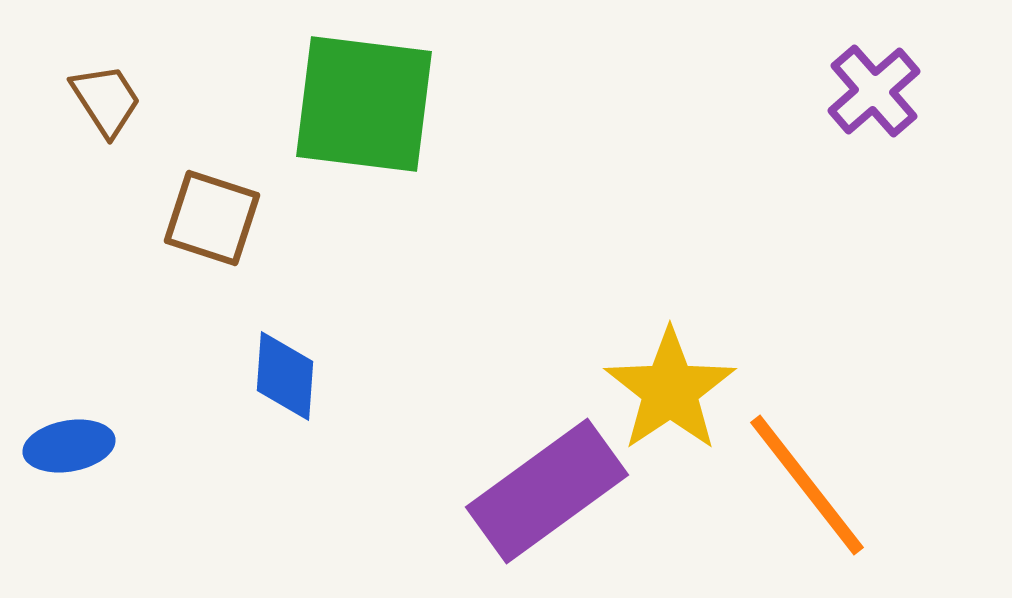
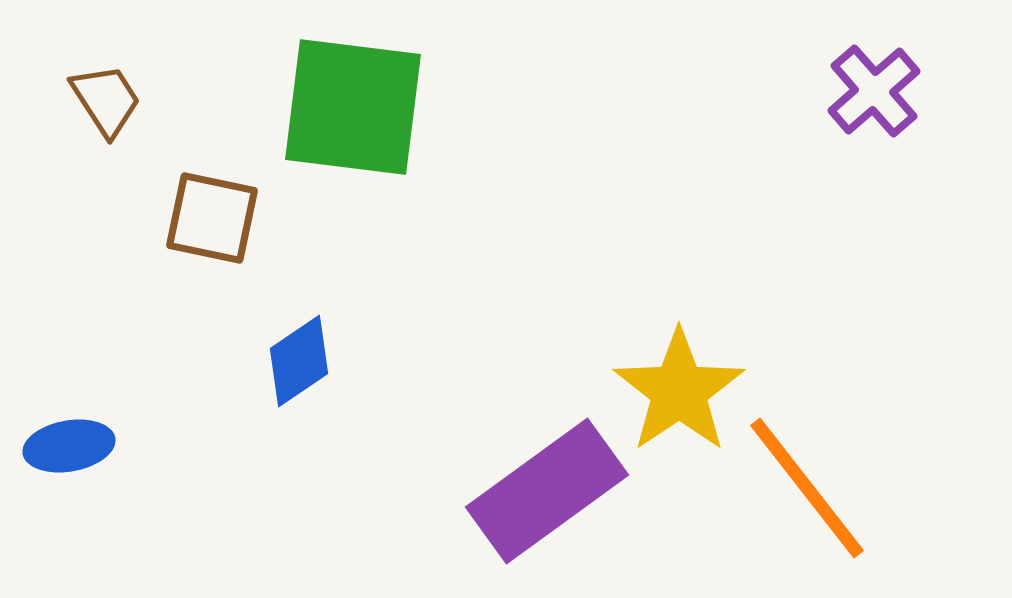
green square: moved 11 px left, 3 px down
brown square: rotated 6 degrees counterclockwise
blue diamond: moved 14 px right, 15 px up; rotated 52 degrees clockwise
yellow star: moved 9 px right, 1 px down
orange line: moved 3 px down
